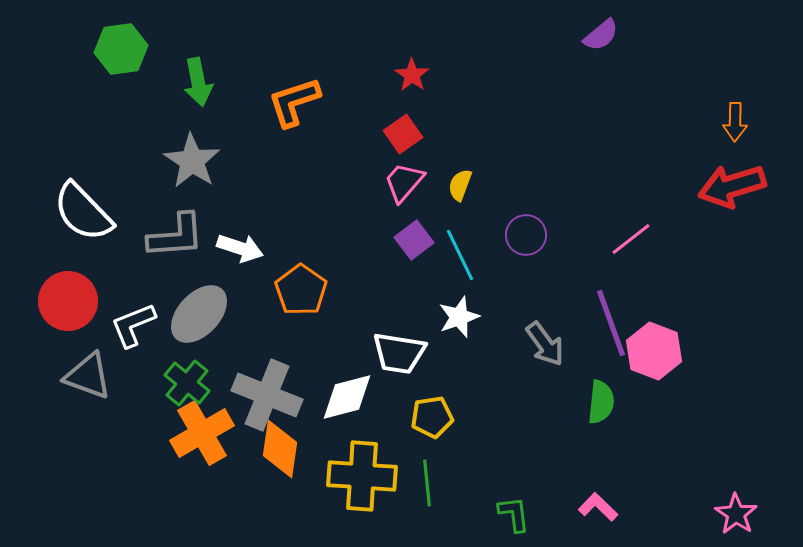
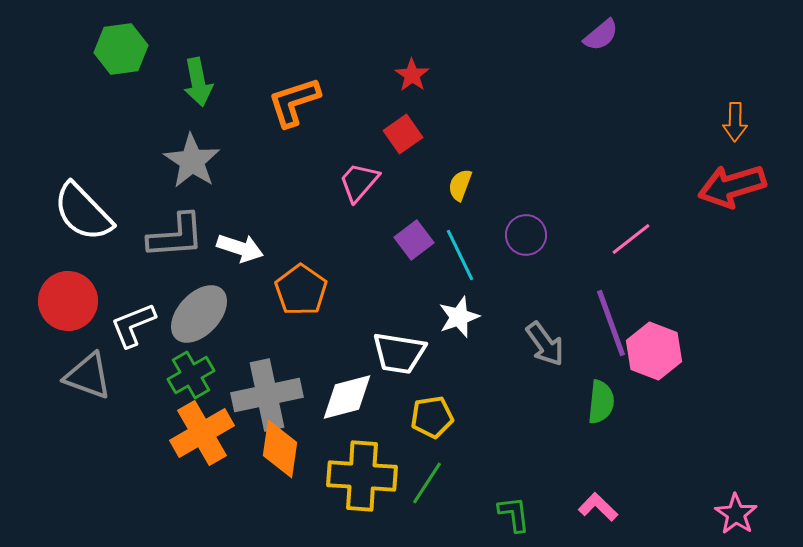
pink trapezoid: moved 45 px left
green cross: moved 4 px right, 8 px up; rotated 21 degrees clockwise
gray cross: rotated 34 degrees counterclockwise
green line: rotated 39 degrees clockwise
